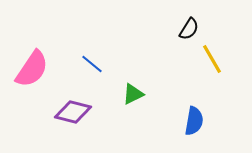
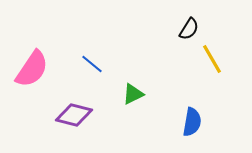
purple diamond: moved 1 px right, 3 px down
blue semicircle: moved 2 px left, 1 px down
